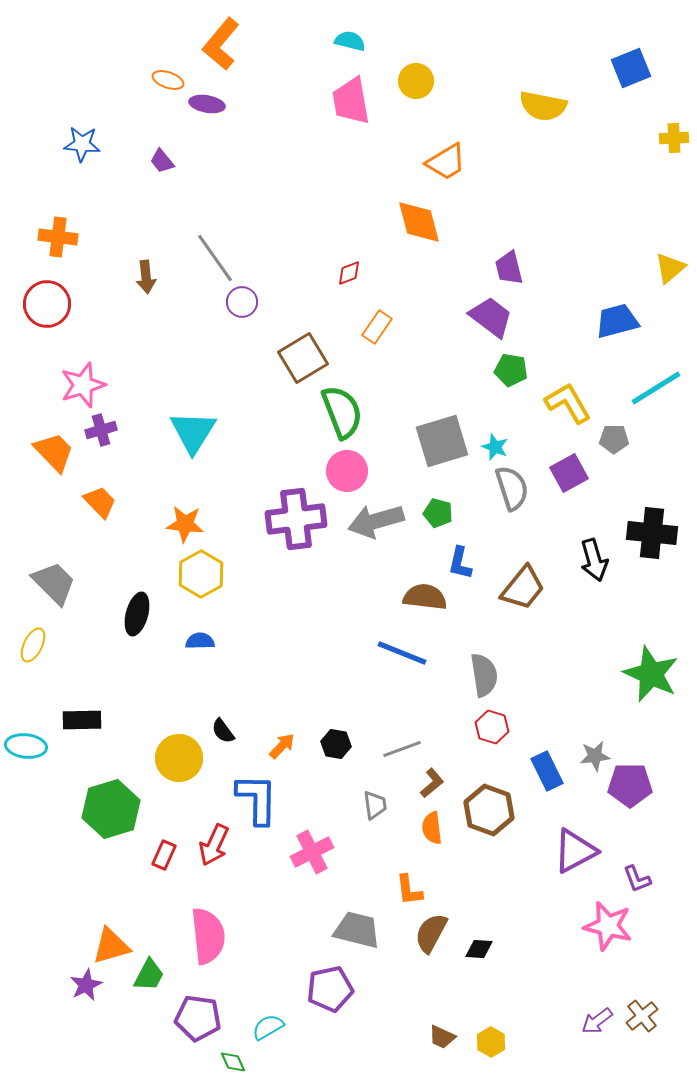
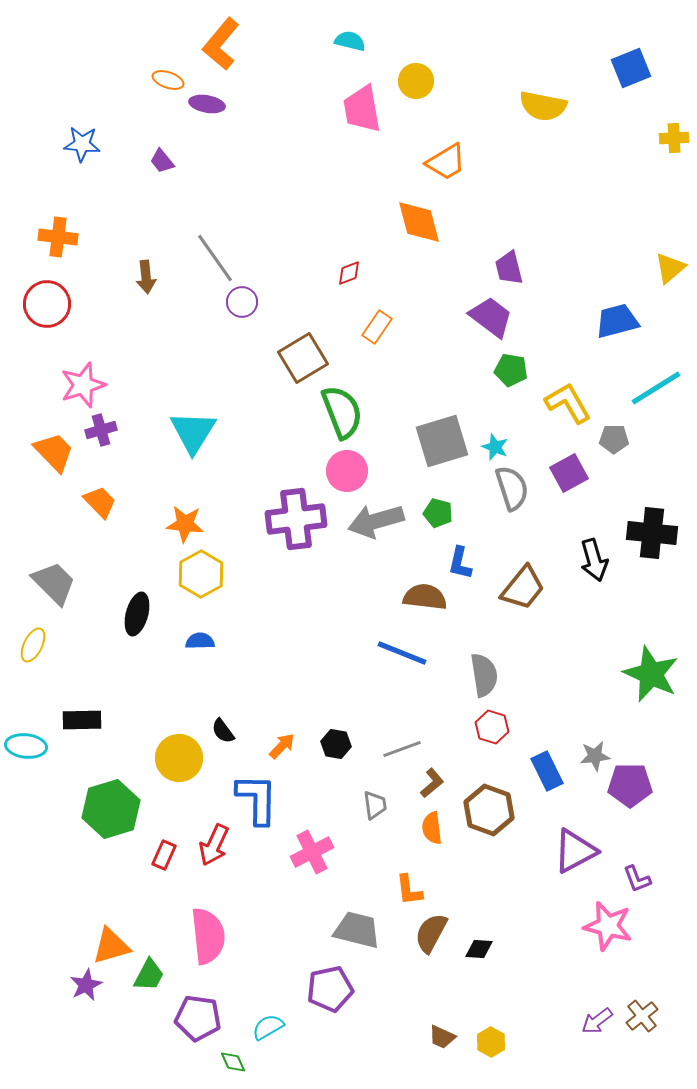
pink trapezoid at (351, 101): moved 11 px right, 8 px down
